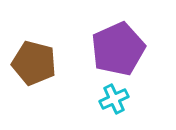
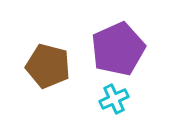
brown pentagon: moved 14 px right, 3 px down
